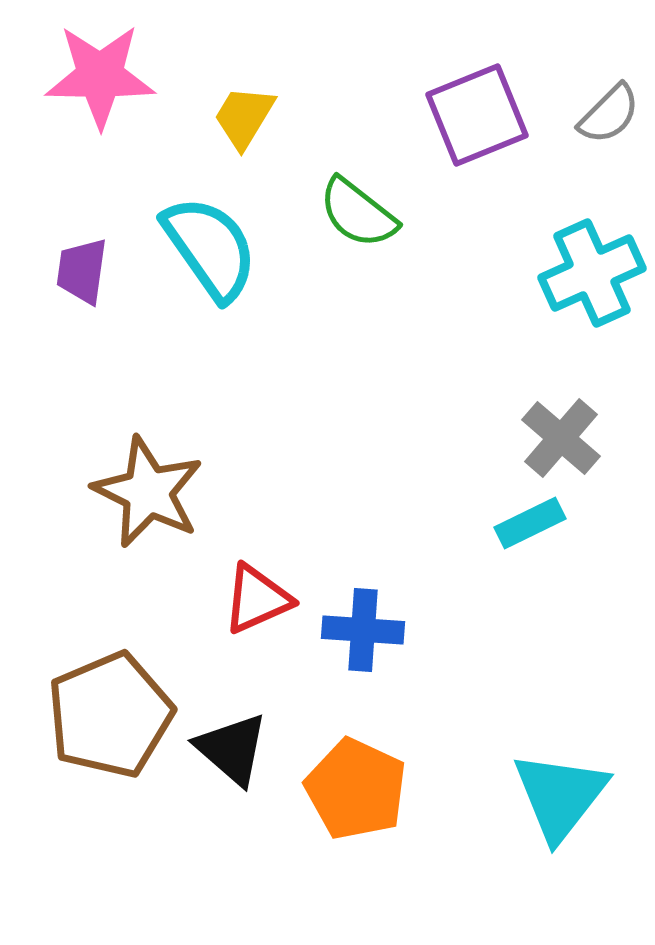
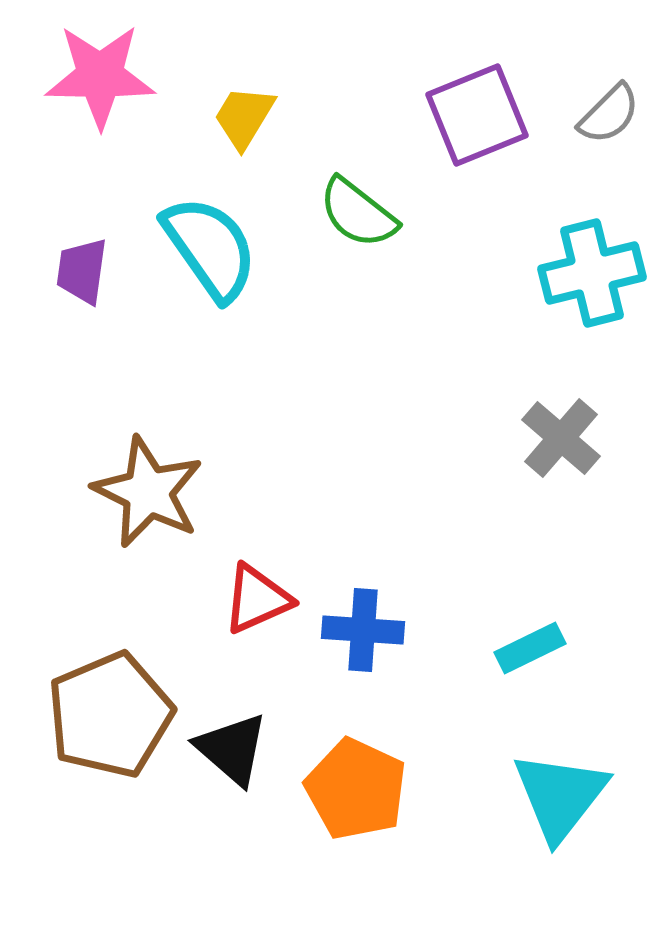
cyan cross: rotated 10 degrees clockwise
cyan rectangle: moved 125 px down
